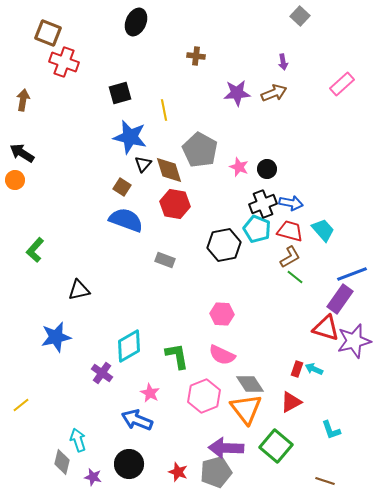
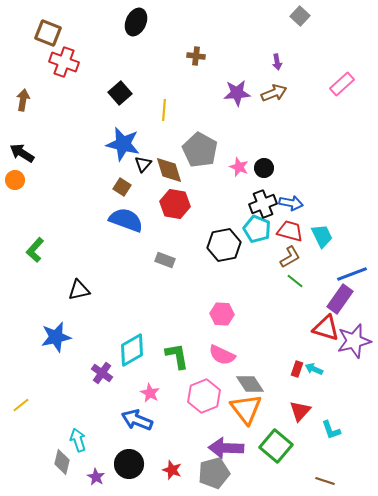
purple arrow at (283, 62): moved 6 px left
black square at (120, 93): rotated 25 degrees counterclockwise
yellow line at (164, 110): rotated 15 degrees clockwise
blue star at (130, 137): moved 7 px left, 7 px down
black circle at (267, 169): moved 3 px left, 1 px up
cyan trapezoid at (323, 230): moved 1 px left, 6 px down; rotated 15 degrees clockwise
green line at (295, 277): moved 4 px down
cyan diamond at (129, 346): moved 3 px right, 4 px down
red triangle at (291, 402): moved 9 px right, 9 px down; rotated 20 degrees counterclockwise
red star at (178, 472): moved 6 px left, 2 px up
gray pentagon at (216, 472): moved 2 px left, 1 px down
purple star at (93, 477): moved 3 px right; rotated 18 degrees clockwise
